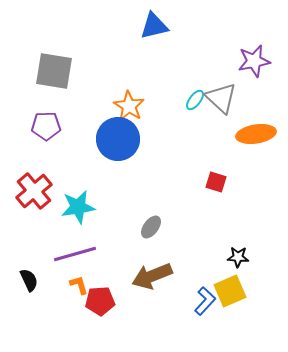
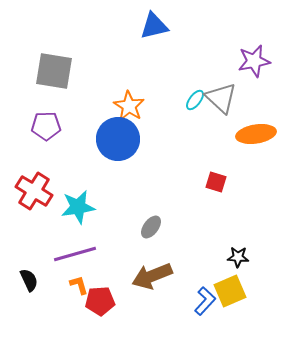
red cross: rotated 18 degrees counterclockwise
